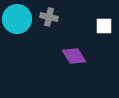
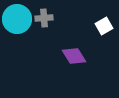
gray cross: moved 5 px left, 1 px down; rotated 18 degrees counterclockwise
white square: rotated 30 degrees counterclockwise
